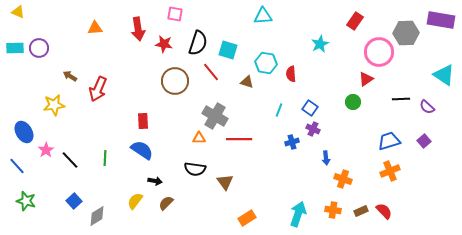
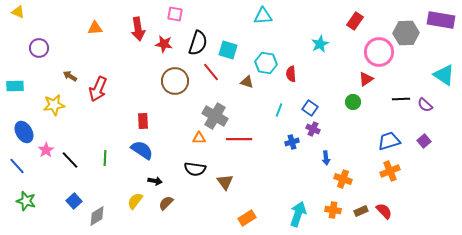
cyan rectangle at (15, 48): moved 38 px down
purple semicircle at (427, 107): moved 2 px left, 2 px up
